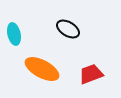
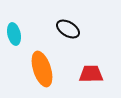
orange ellipse: rotated 44 degrees clockwise
red trapezoid: rotated 20 degrees clockwise
